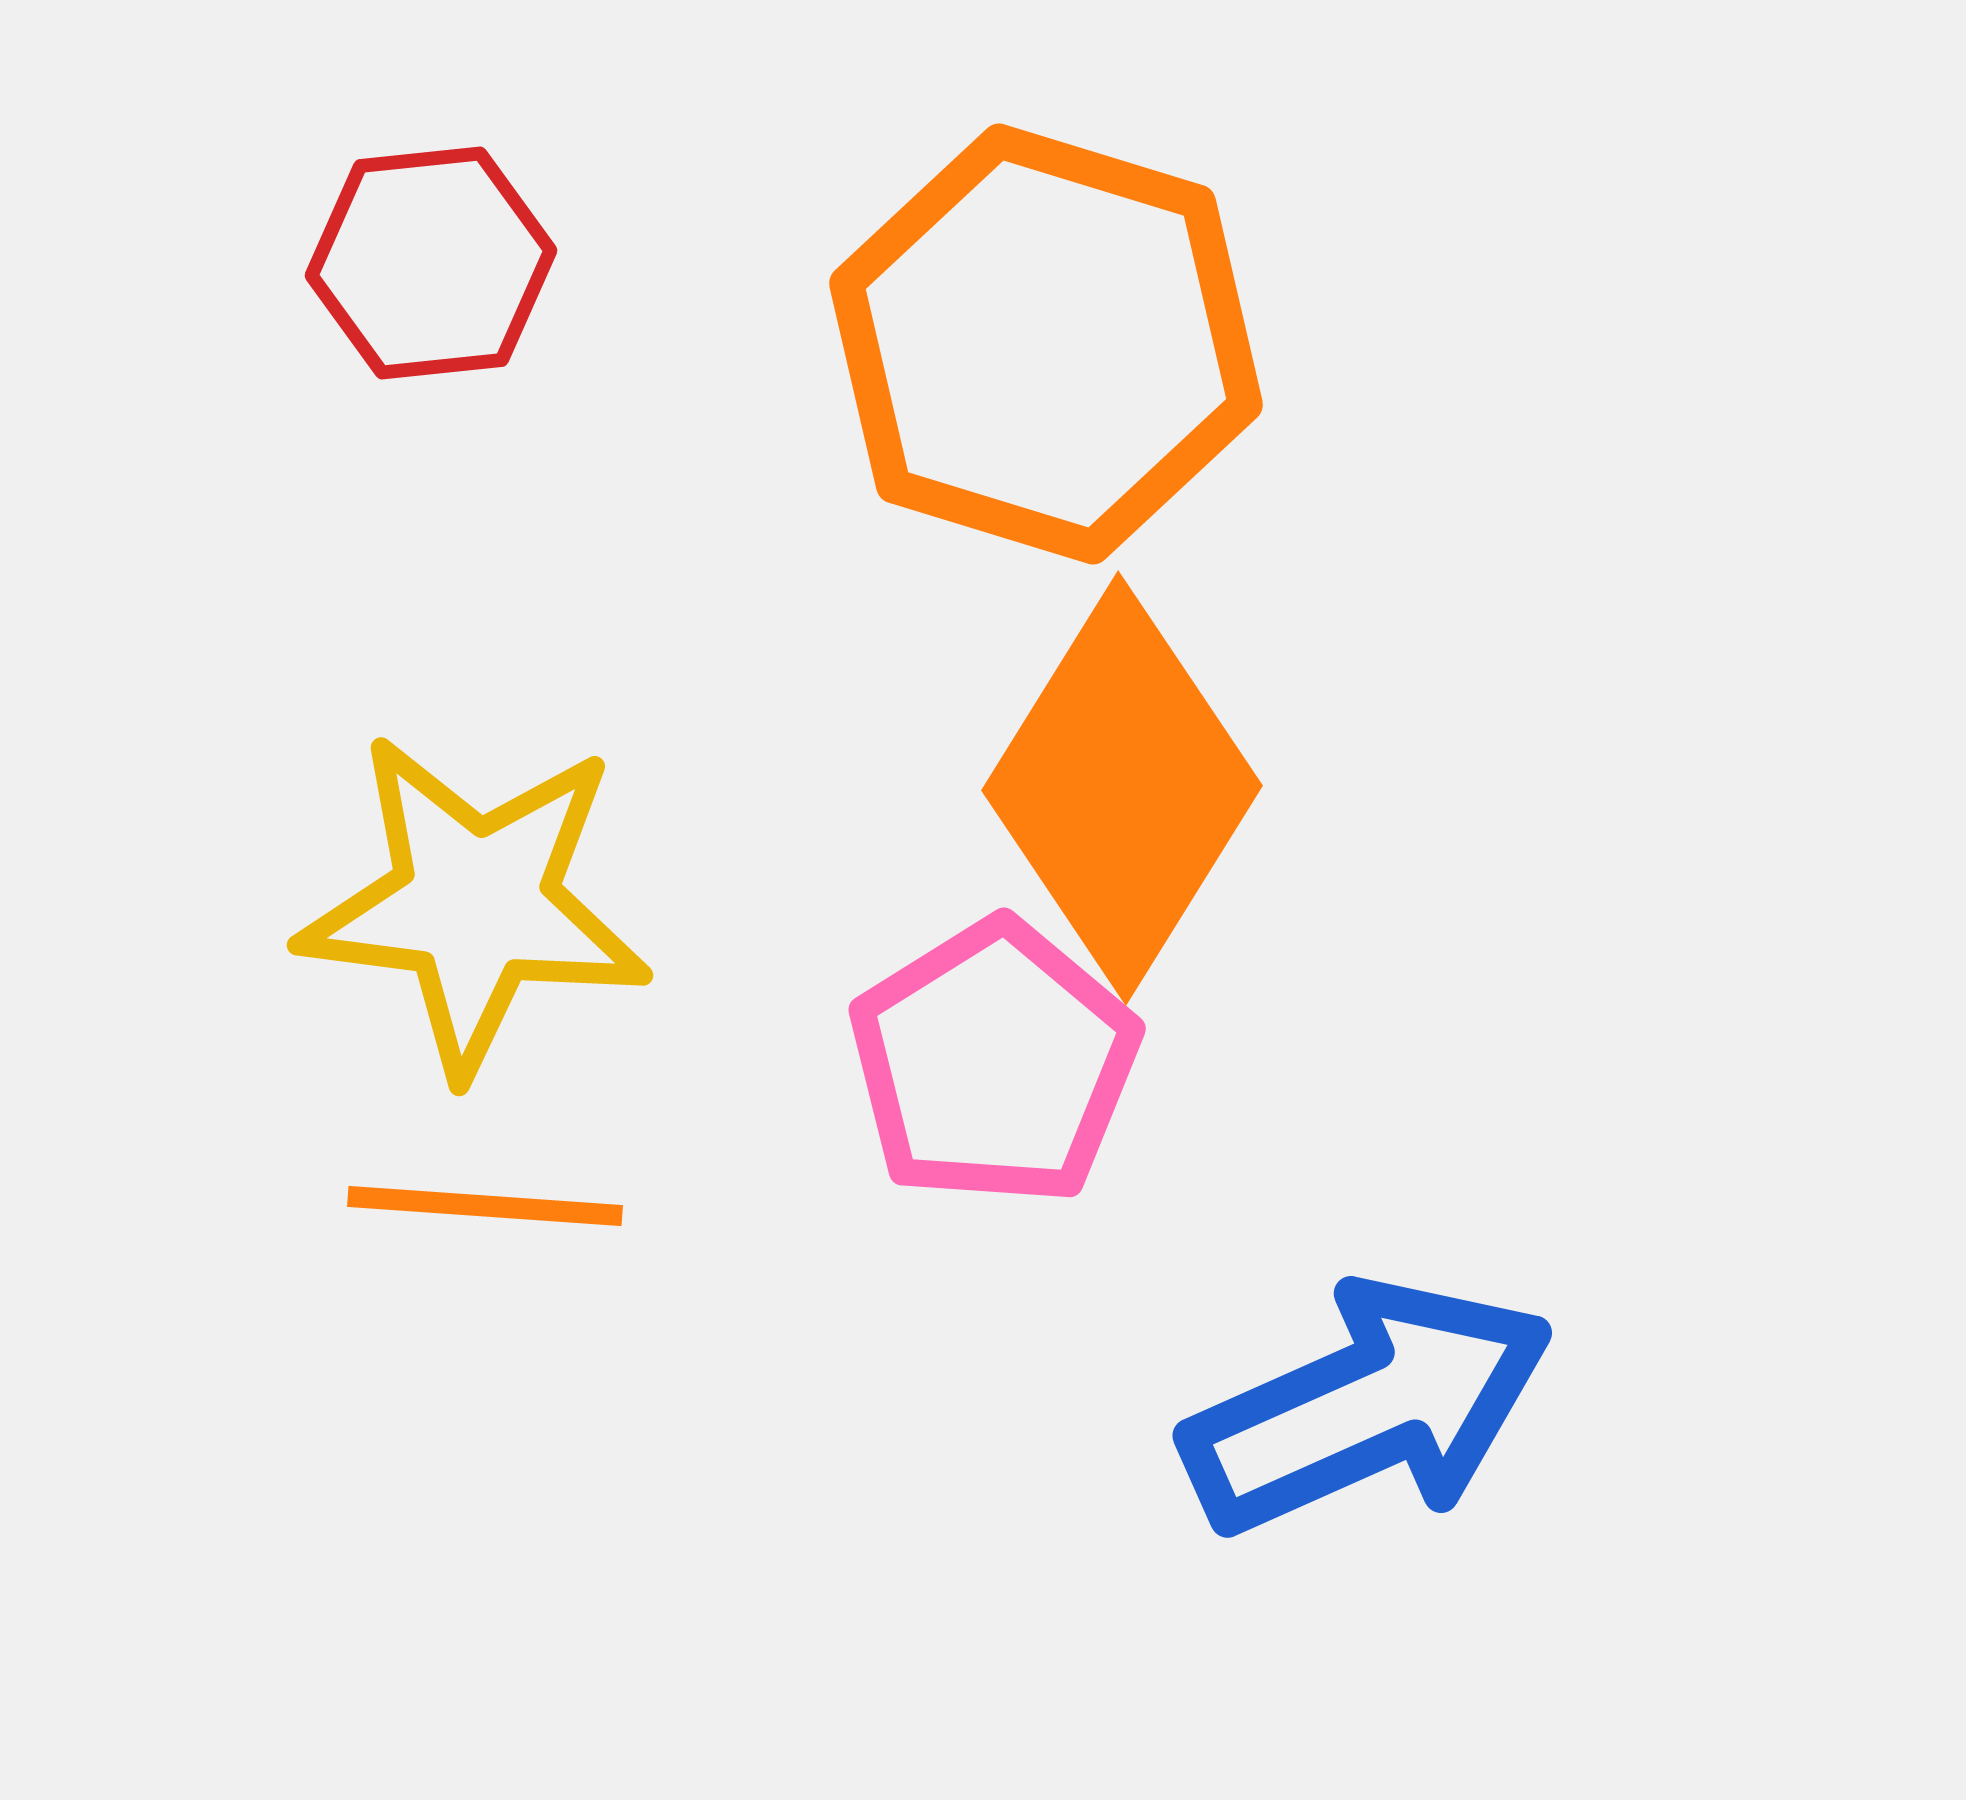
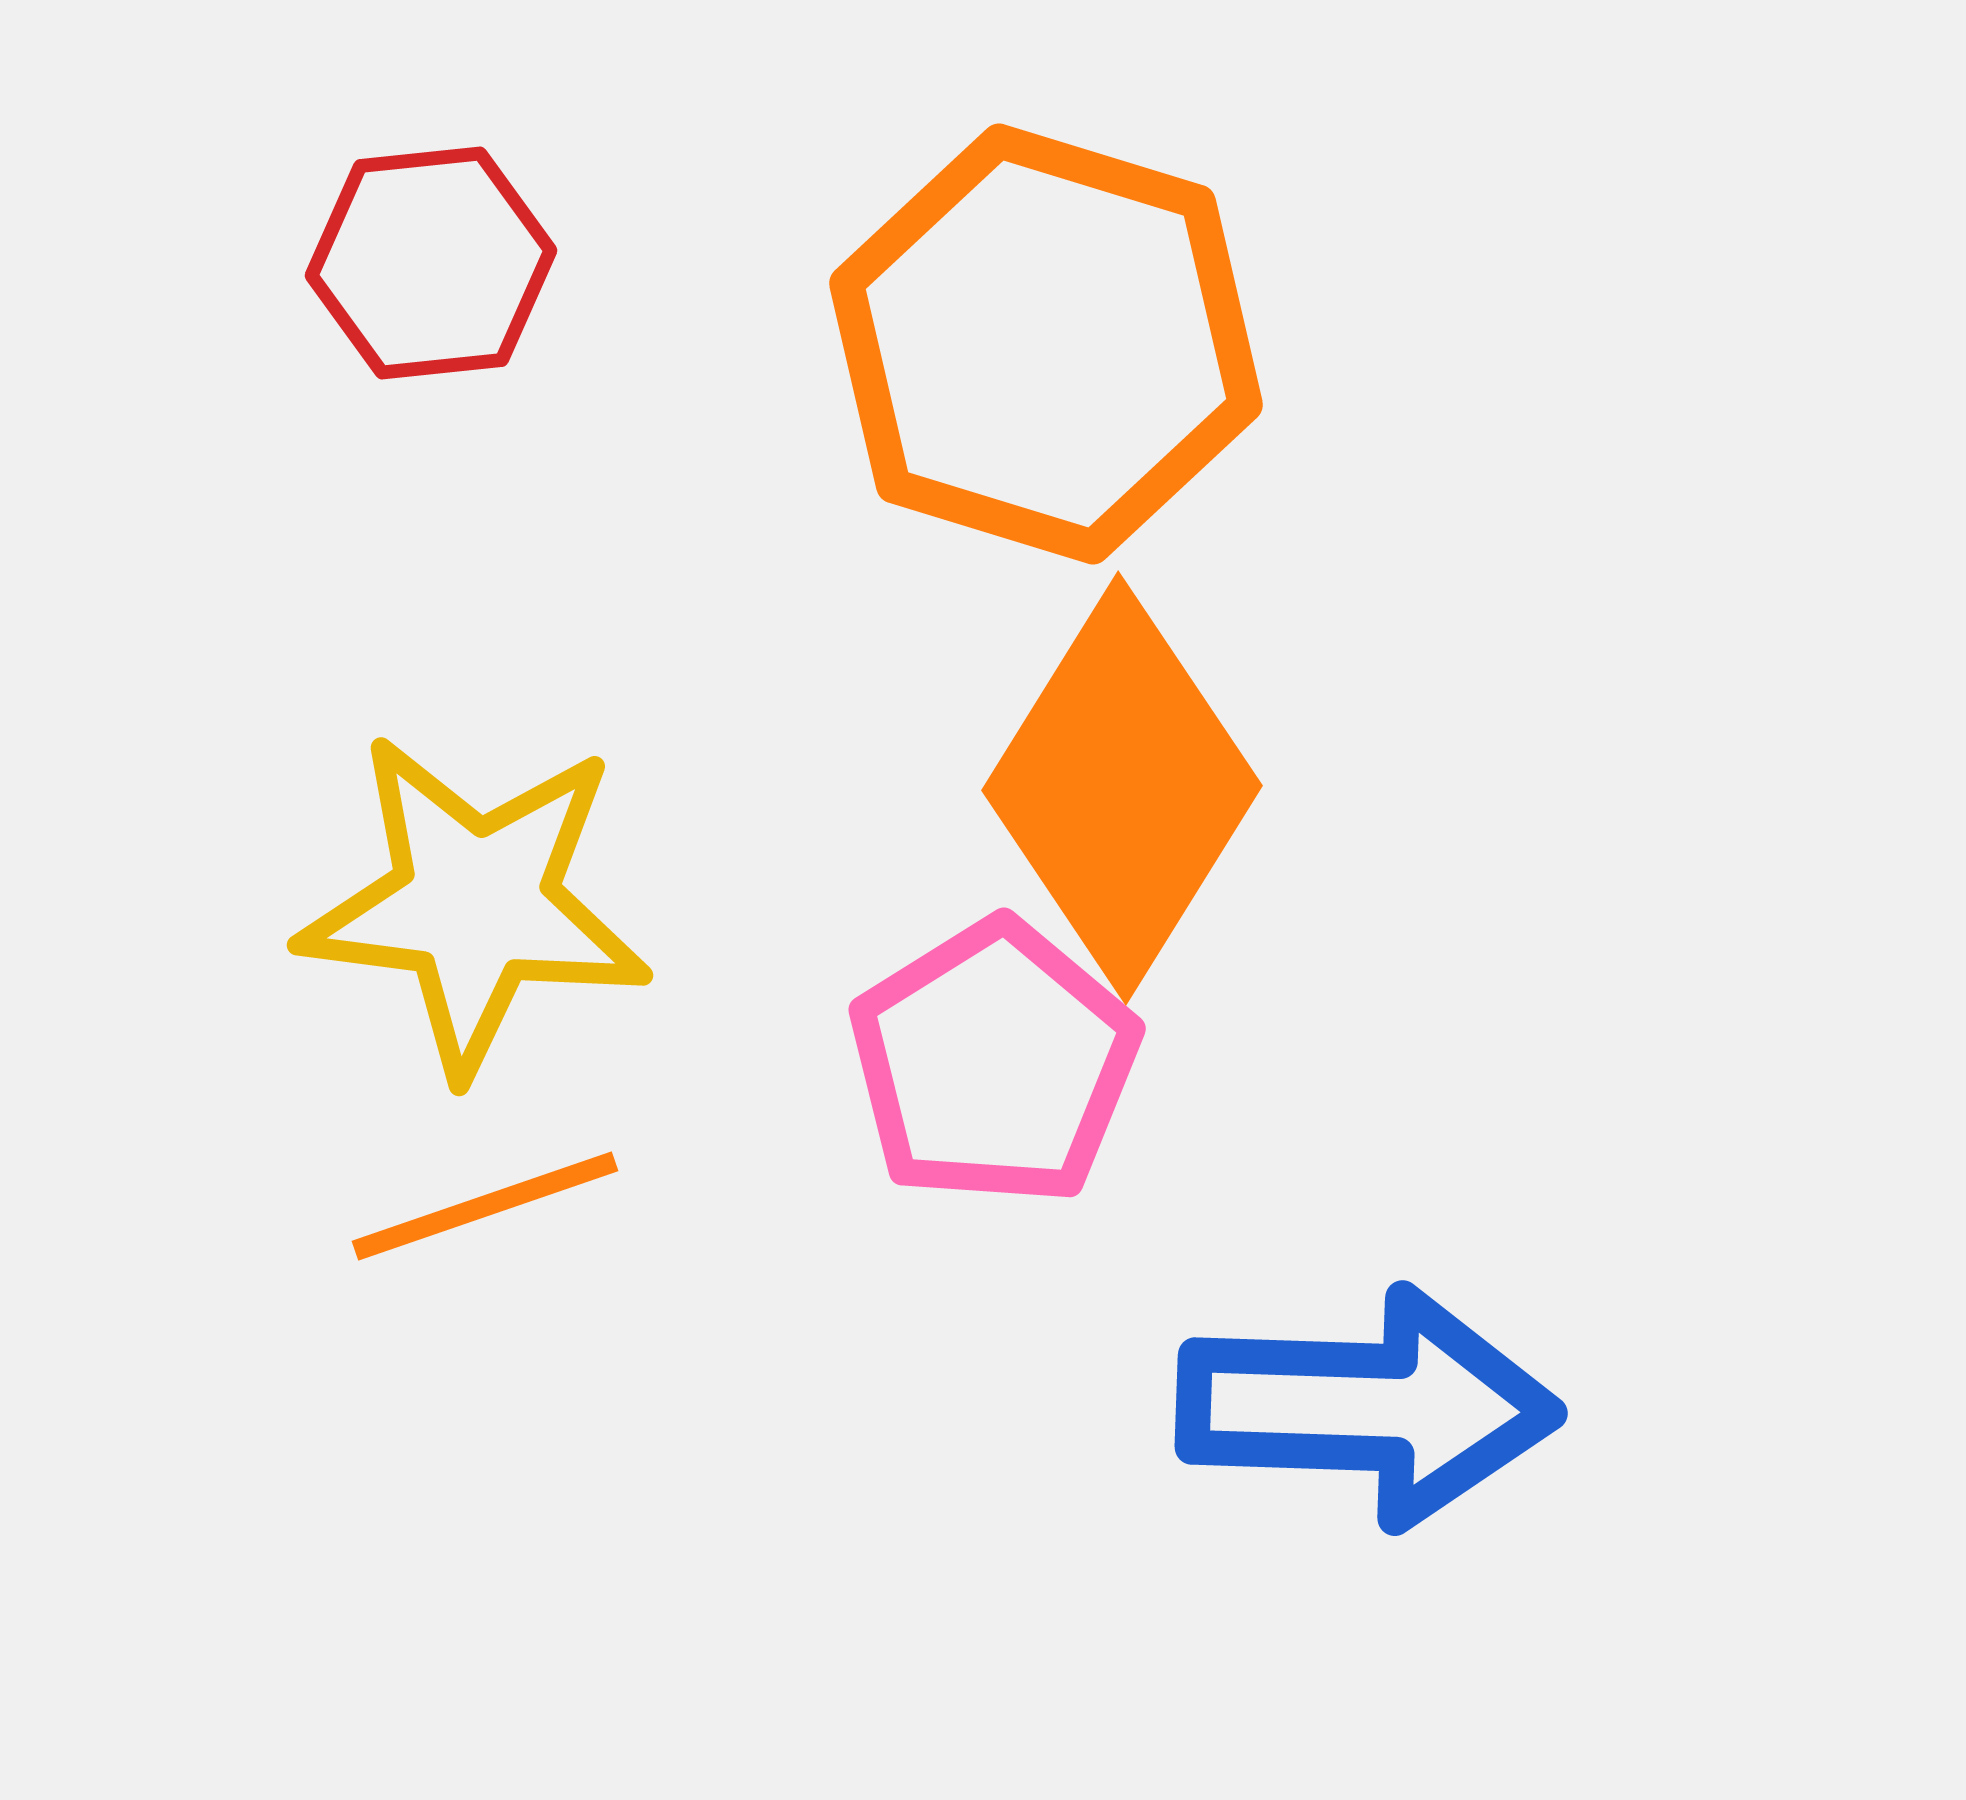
orange line: rotated 23 degrees counterclockwise
blue arrow: rotated 26 degrees clockwise
